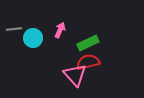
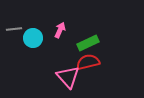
pink triangle: moved 7 px left, 2 px down
